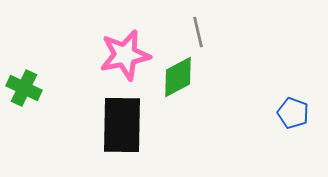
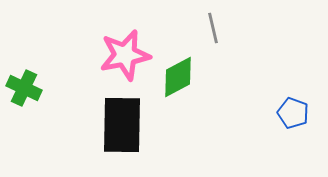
gray line: moved 15 px right, 4 px up
